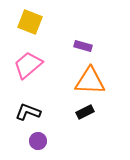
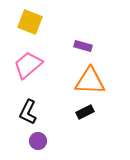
black L-shape: rotated 85 degrees counterclockwise
